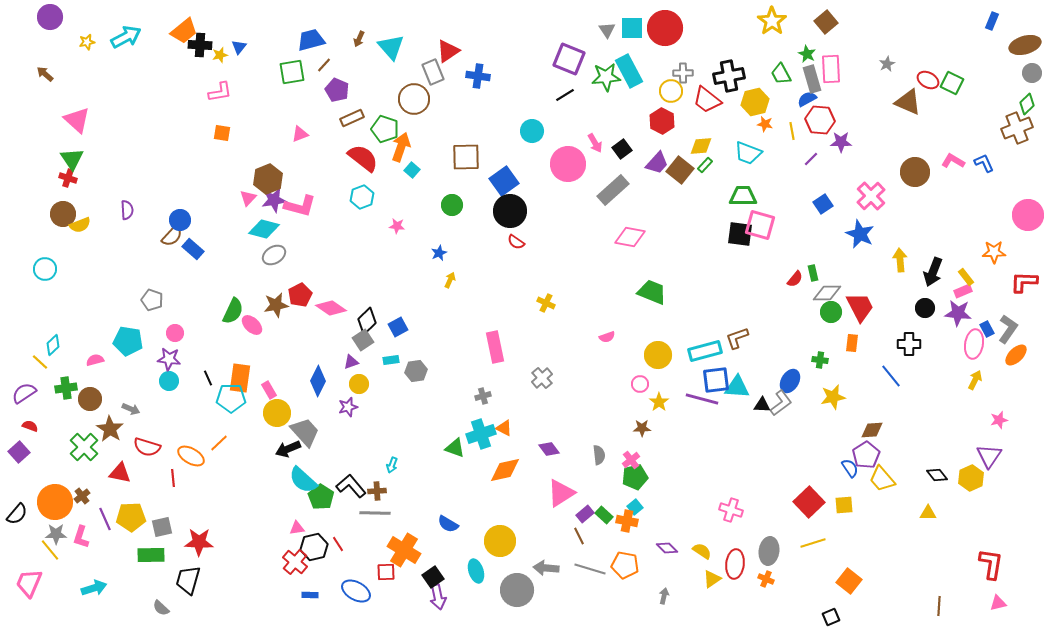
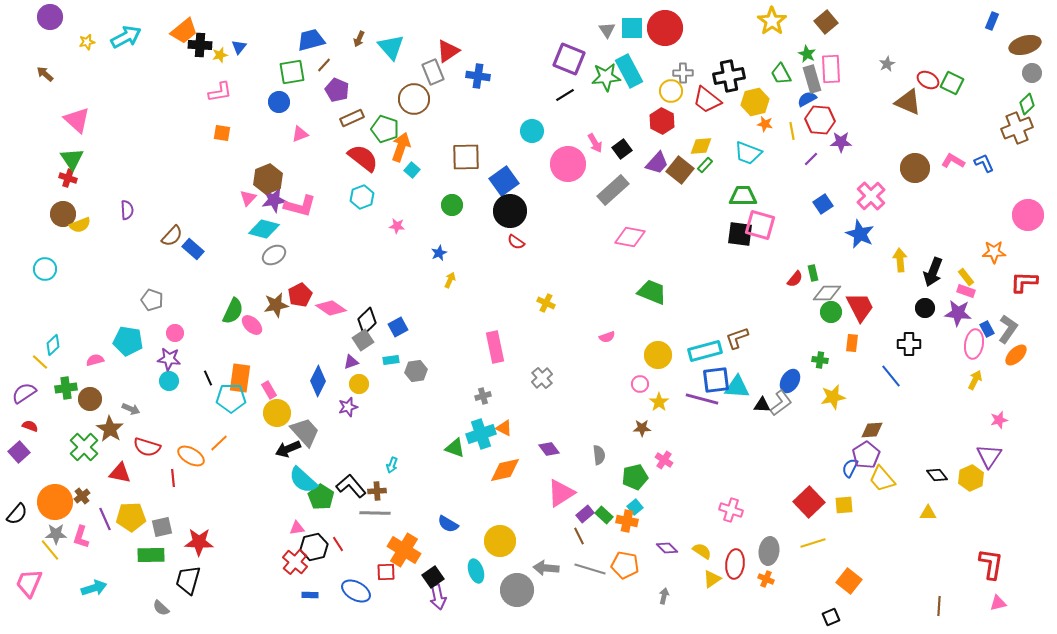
brown circle at (915, 172): moved 4 px up
blue circle at (180, 220): moved 99 px right, 118 px up
pink rectangle at (963, 291): moved 3 px right; rotated 42 degrees clockwise
pink cross at (631, 460): moved 33 px right; rotated 18 degrees counterclockwise
blue semicircle at (850, 468): rotated 120 degrees counterclockwise
